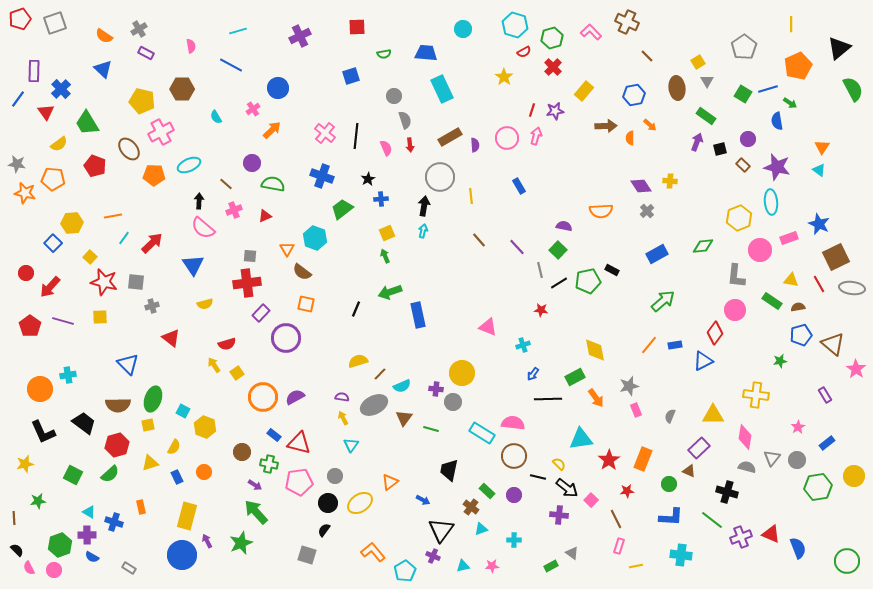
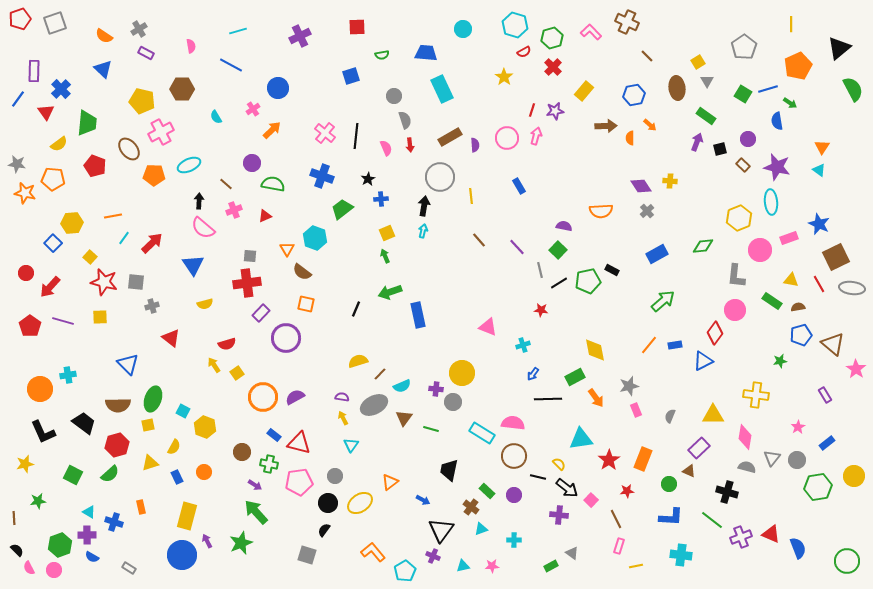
green semicircle at (384, 54): moved 2 px left, 1 px down
green trapezoid at (87, 123): rotated 144 degrees counterclockwise
